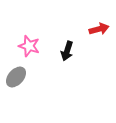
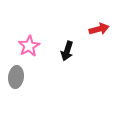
pink star: rotated 25 degrees clockwise
gray ellipse: rotated 35 degrees counterclockwise
